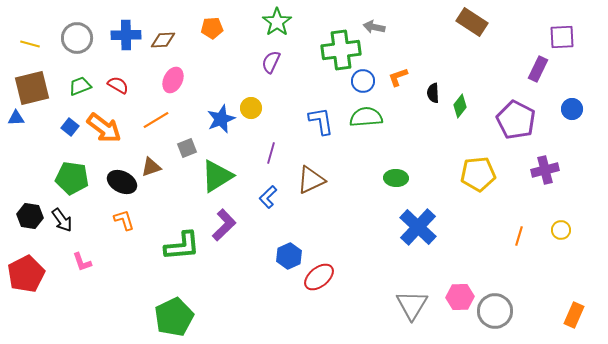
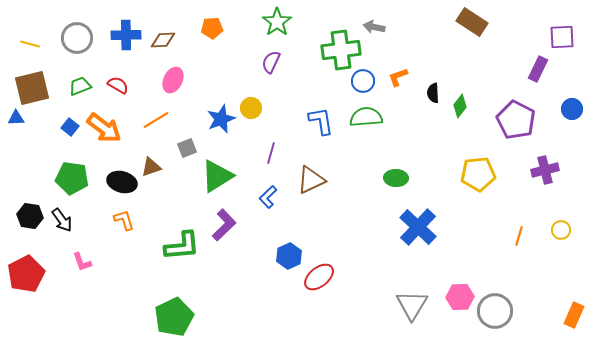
black ellipse at (122, 182): rotated 12 degrees counterclockwise
